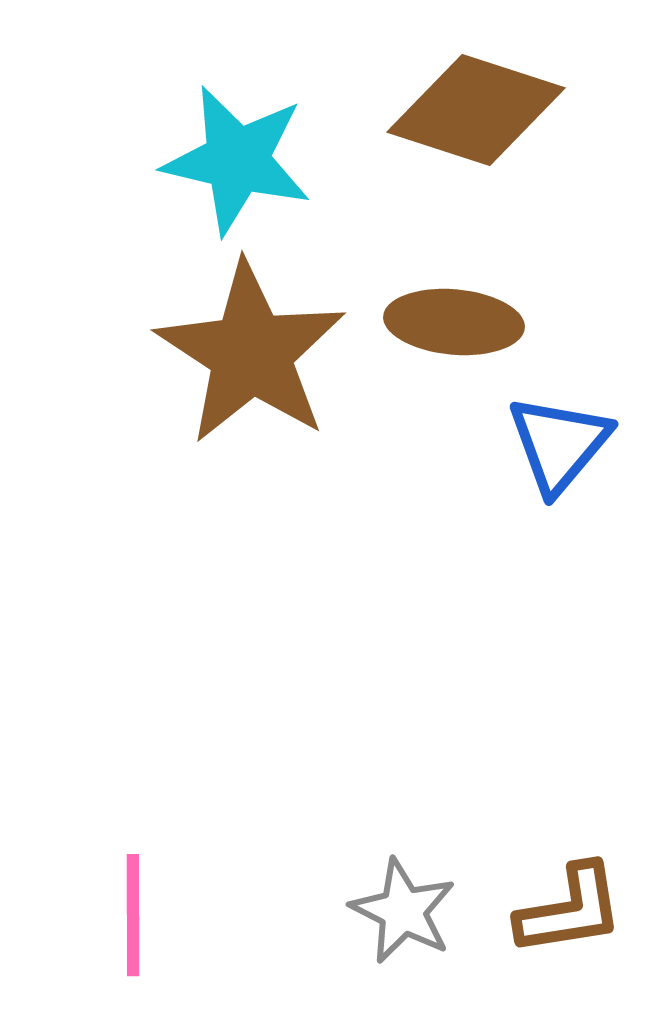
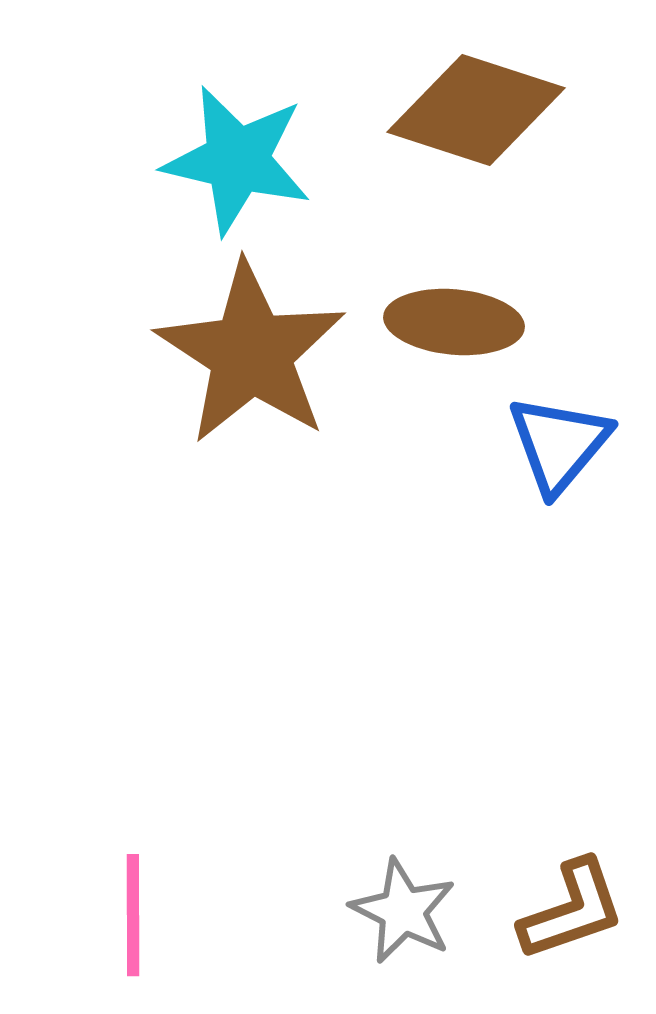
brown L-shape: moved 2 px right; rotated 10 degrees counterclockwise
